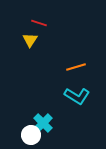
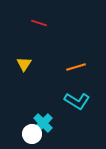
yellow triangle: moved 6 px left, 24 px down
cyan L-shape: moved 5 px down
white circle: moved 1 px right, 1 px up
